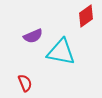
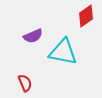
cyan triangle: moved 2 px right
